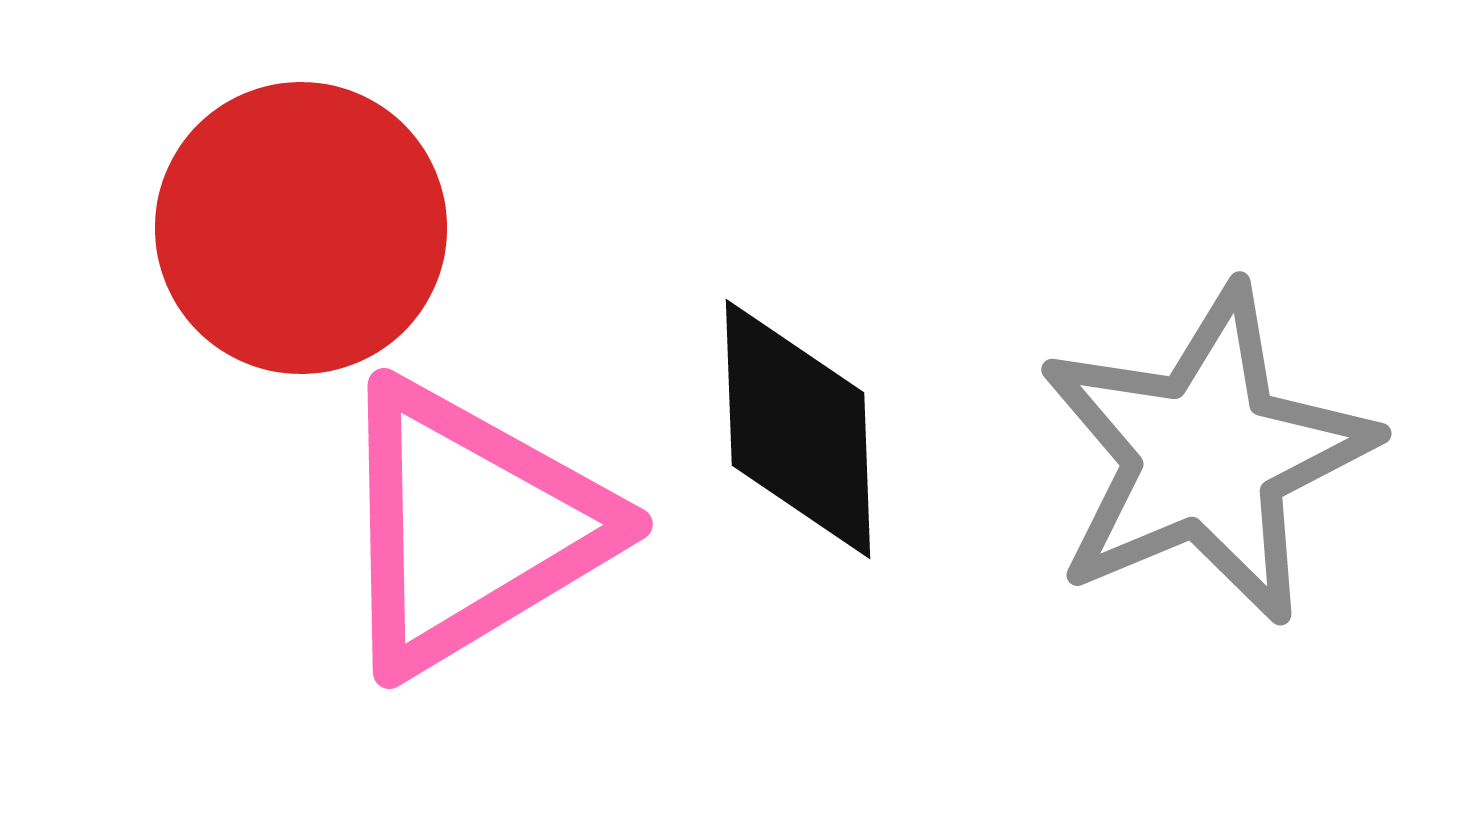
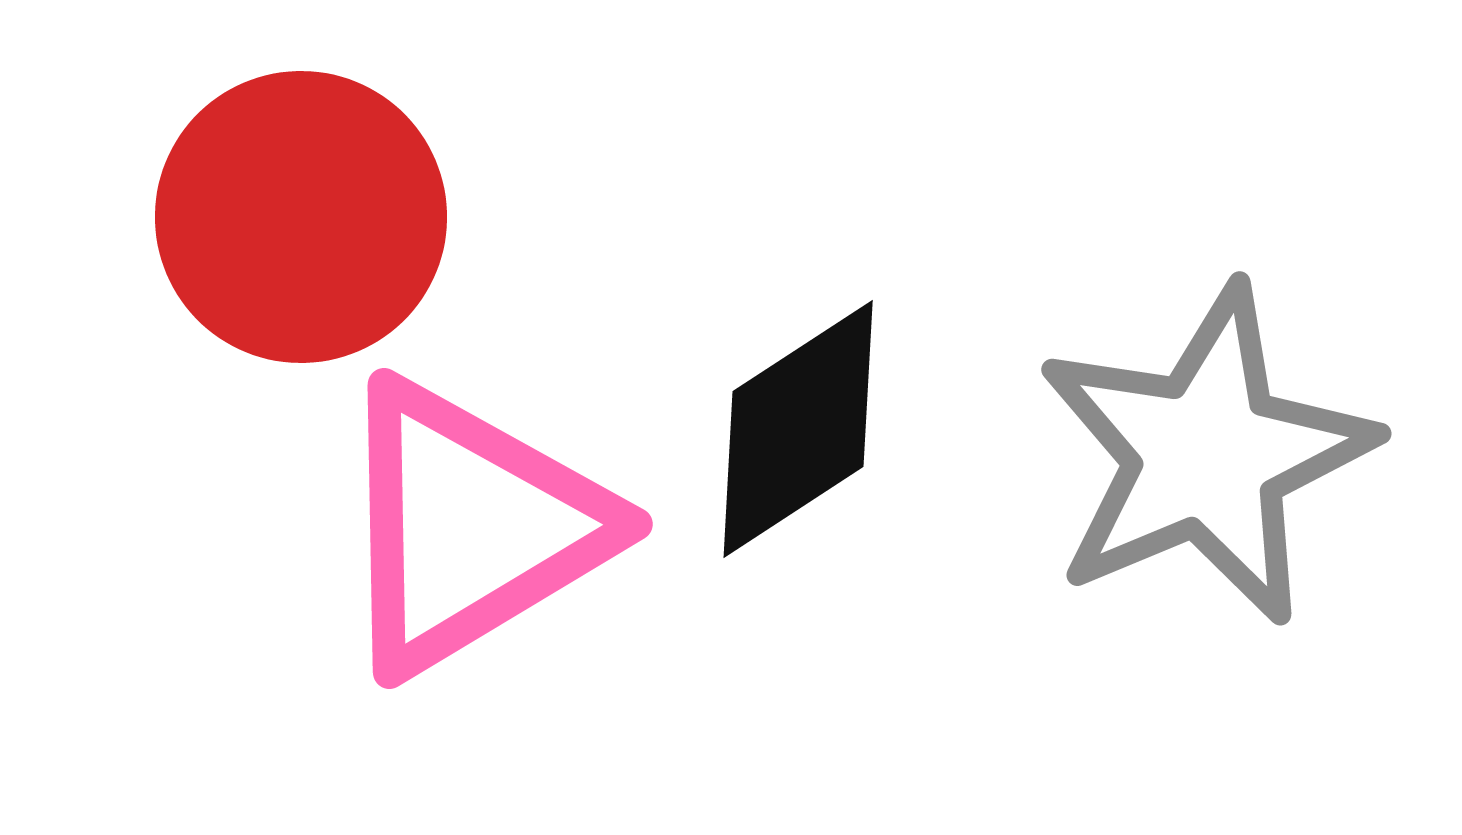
red circle: moved 11 px up
black diamond: rotated 59 degrees clockwise
